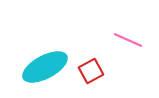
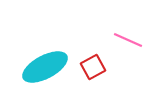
red square: moved 2 px right, 4 px up
